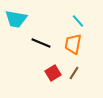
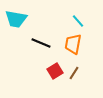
red square: moved 2 px right, 2 px up
